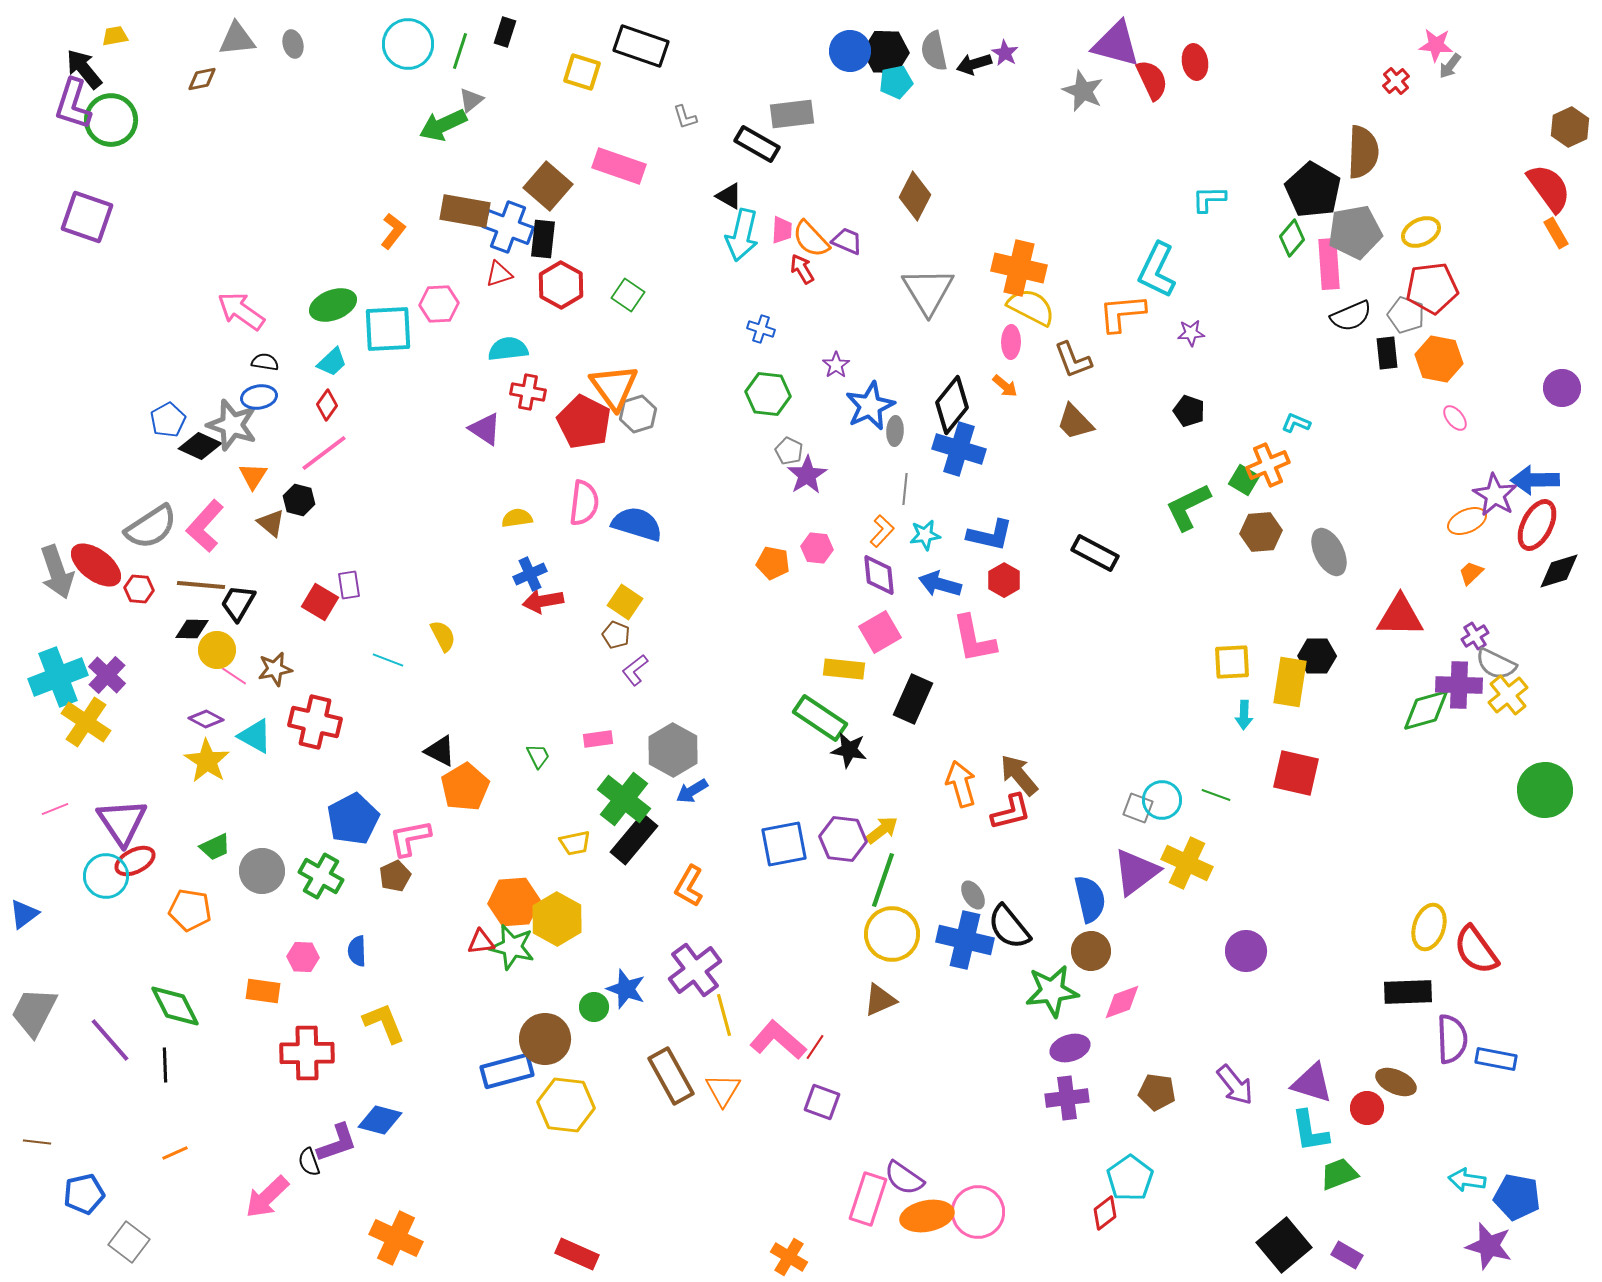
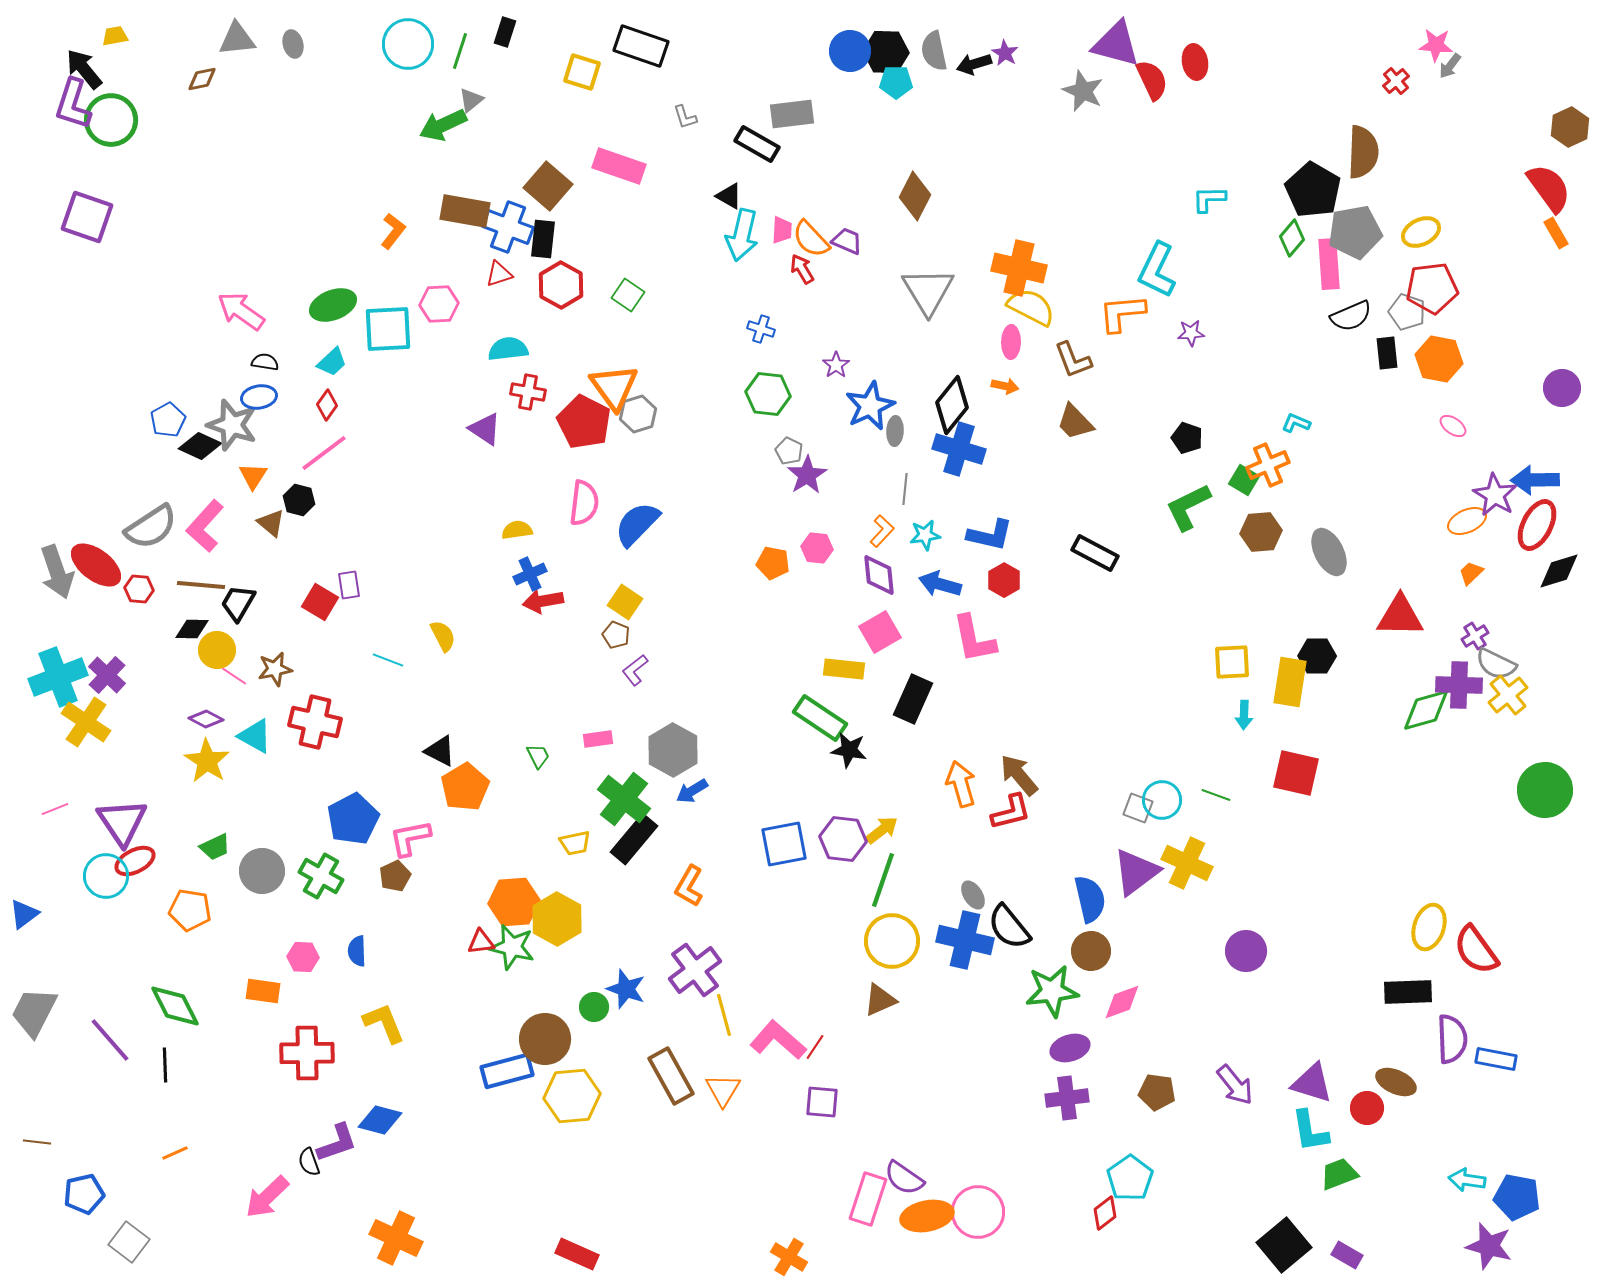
cyan pentagon at (896, 82): rotated 12 degrees clockwise
gray pentagon at (1406, 315): moved 1 px right, 3 px up
orange arrow at (1005, 386): rotated 28 degrees counterclockwise
black pentagon at (1189, 411): moved 2 px left, 27 px down
pink ellipse at (1455, 418): moved 2 px left, 8 px down; rotated 16 degrees counterclockwise
yellow semicircle at (517, 518): moved 12 px down
blue semicircle at (637, 524): rotated 63 degrees counterclockwise
yellow circle at (892, 934): moved 7 px down
purple square at (822, 1102): rotated 15 degrees counterclockwise
yellow hexagon at (566, 1105): moved 6 px right, 9 px up; rotated 12 degrees counterclockwise
